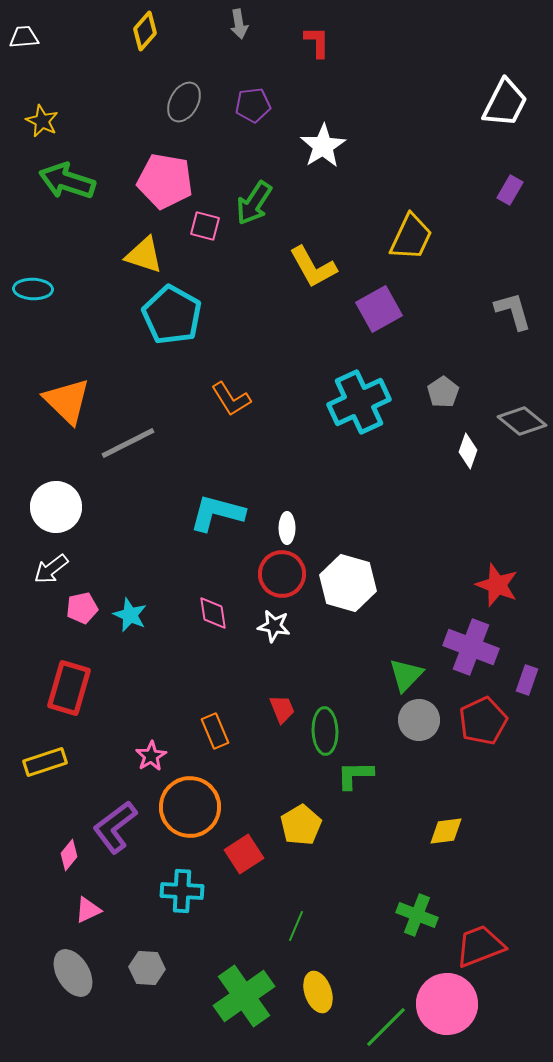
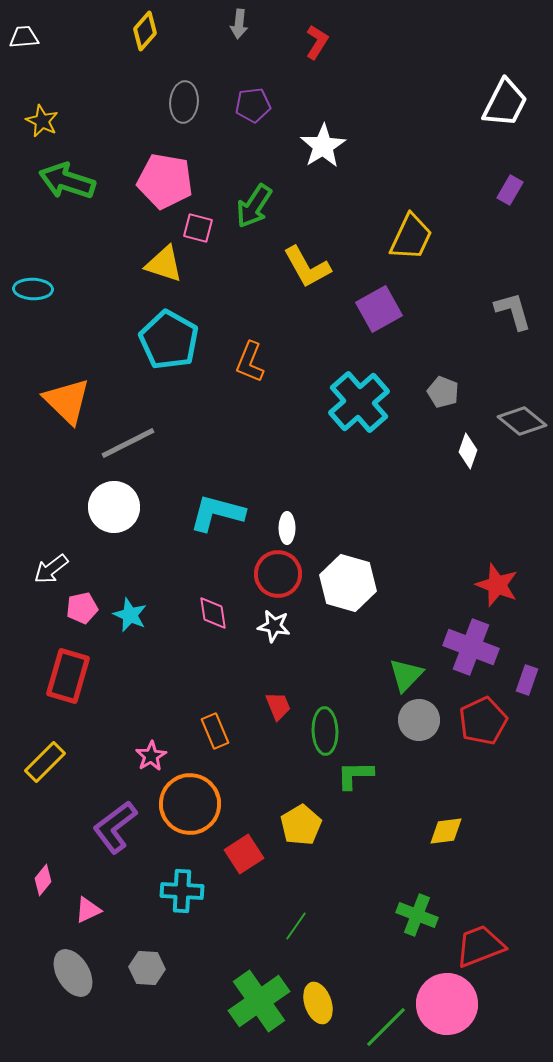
gray arrow at (239, 24): rotated 16 degrees clockwise
red L-shape at (317, 42): rotated 32 degrees clockwise
gray ellipse at (184, 102): rotated 24 degrees counterclockwise
green arrow at (254, 203): moved 3 px down
pink square at (205, 226): moved 7 px left, 2 px down
yellow triangle at (144, 255): moved 20 px right, 9 px down
yellow L-shape at (313, 267): moved 6 px left
cyan pentagon at (172, 315): moved 3 px left, 25 px down
gray pentagon at (443, 392): rotated 16 degrees counterclockwise
orange L-shape at (231, 399): moved 19 px right, 37 px up; rotated 54 degrees clockwise
cyan cross at (359, 402): rotated 16 degrees counterclockwise
white circle at (56, 507): moved 58 px right
red circle at (282, 574): moved 4 px left
red rectangle at (69, 688): moved 1 px left, 12 px up
red trapezoid at (282, 709): moved 4 px left, 3 px up
yellow rectangle at (45, 762): rotated 27 degrees counterclockwise
orange circle at (190, 807): moved 3 px up
pink diamond at (69, 855): moved 26 px left, 25 px down
green line at (296, 926): rotated 12 degrees clockwise
yellow ellipse at (318, 992): moved 11 px down
green cross at (244, 996): moved 15 px right, 5 px down
